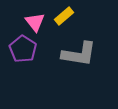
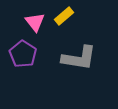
purple pentagon: moved 5 px down
gray L-shape: moved 4 px down
